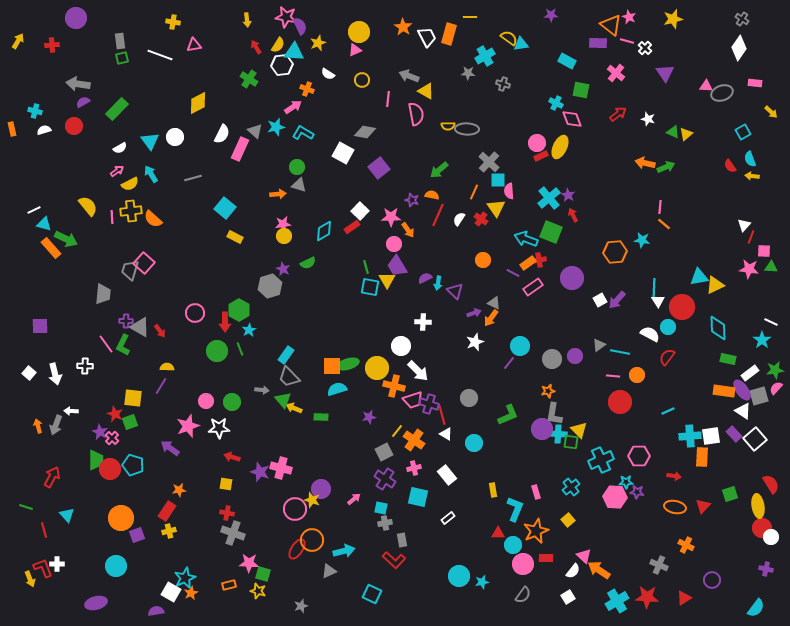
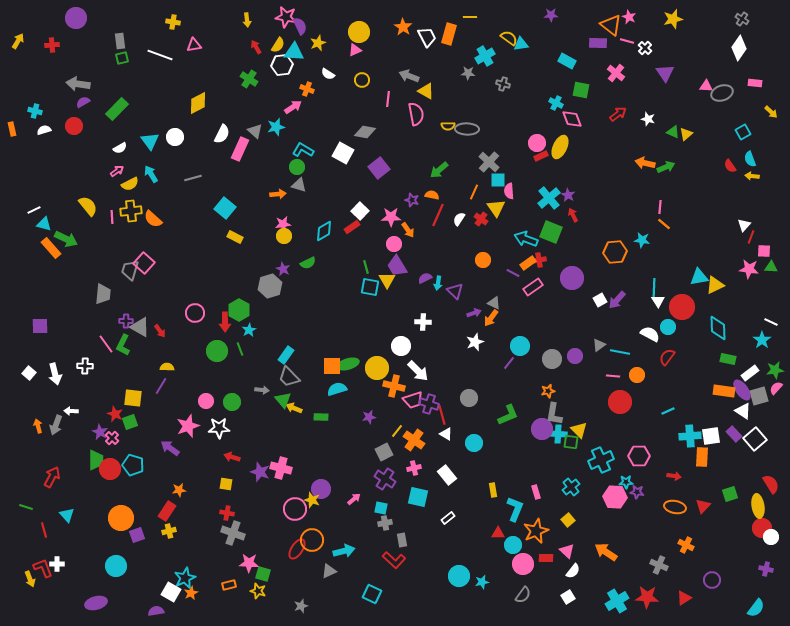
cyan L-shape at (303, 133): moved 17 px down
pink triangle at (584, 556): moved 17 px left, 5 px up
orange arrow at (599, 570): moved 7 px right, 18 px up
